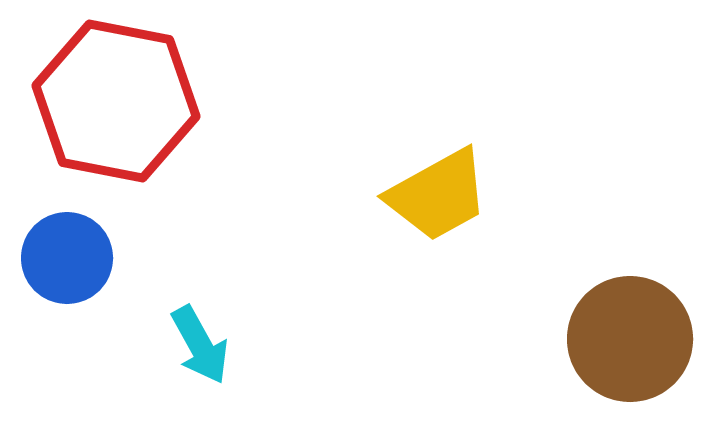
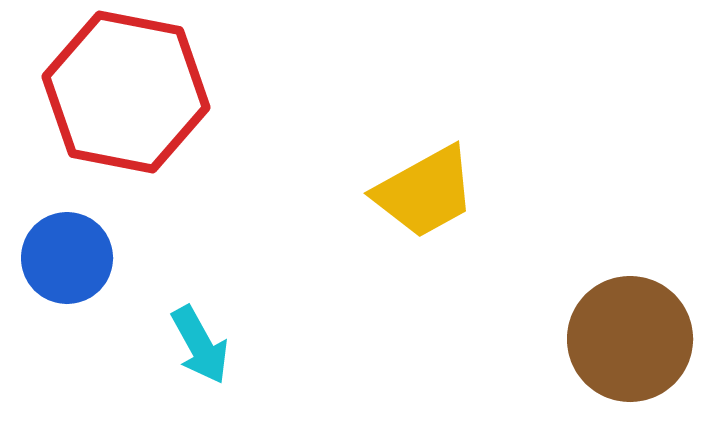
red hexagon: moved 10 px right, 9 px up
yellow trapezoid: moved 13 px left, 3 px up
